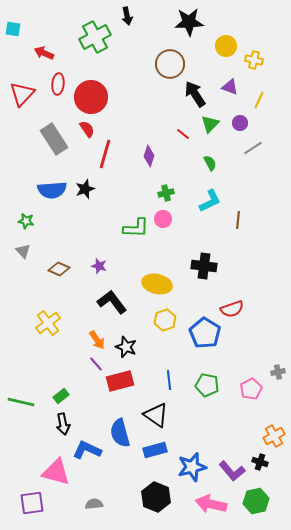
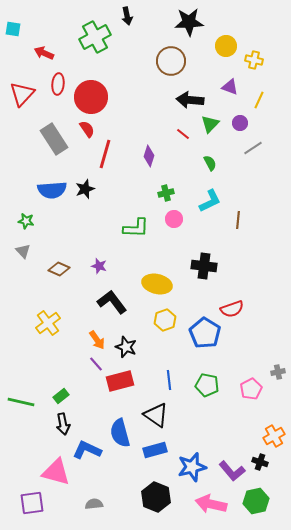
brown circle at (170, 64): moved 1 px right, 3 px up
black arrow at (195, 94): moved 5 px left, 6 px down; rotated 52 degrees counterclockwise
pink circle at (163, 219): moved 11 px right
